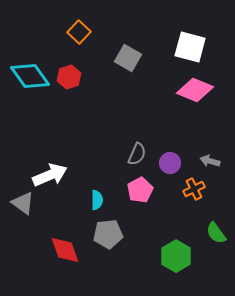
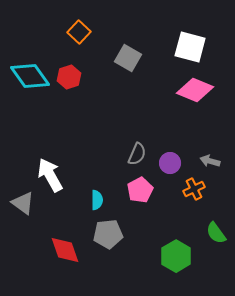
white arrow: rotated 96 degrees counterclockwise
